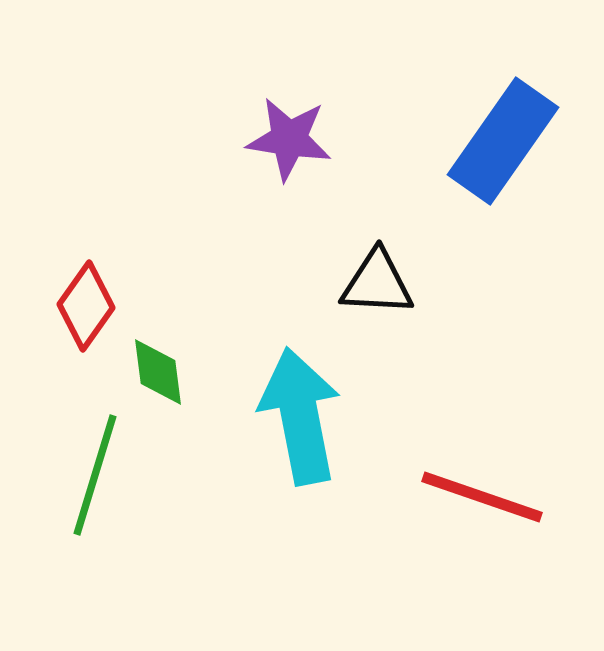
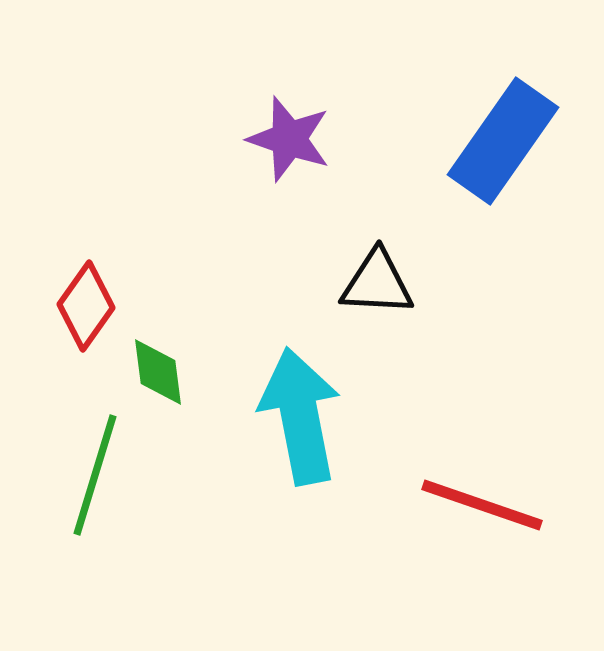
purple star: rotated 10 degrees clockwise
red line: moved 8 px down
